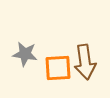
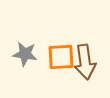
orange square: moved 3 px right, 11 px up
